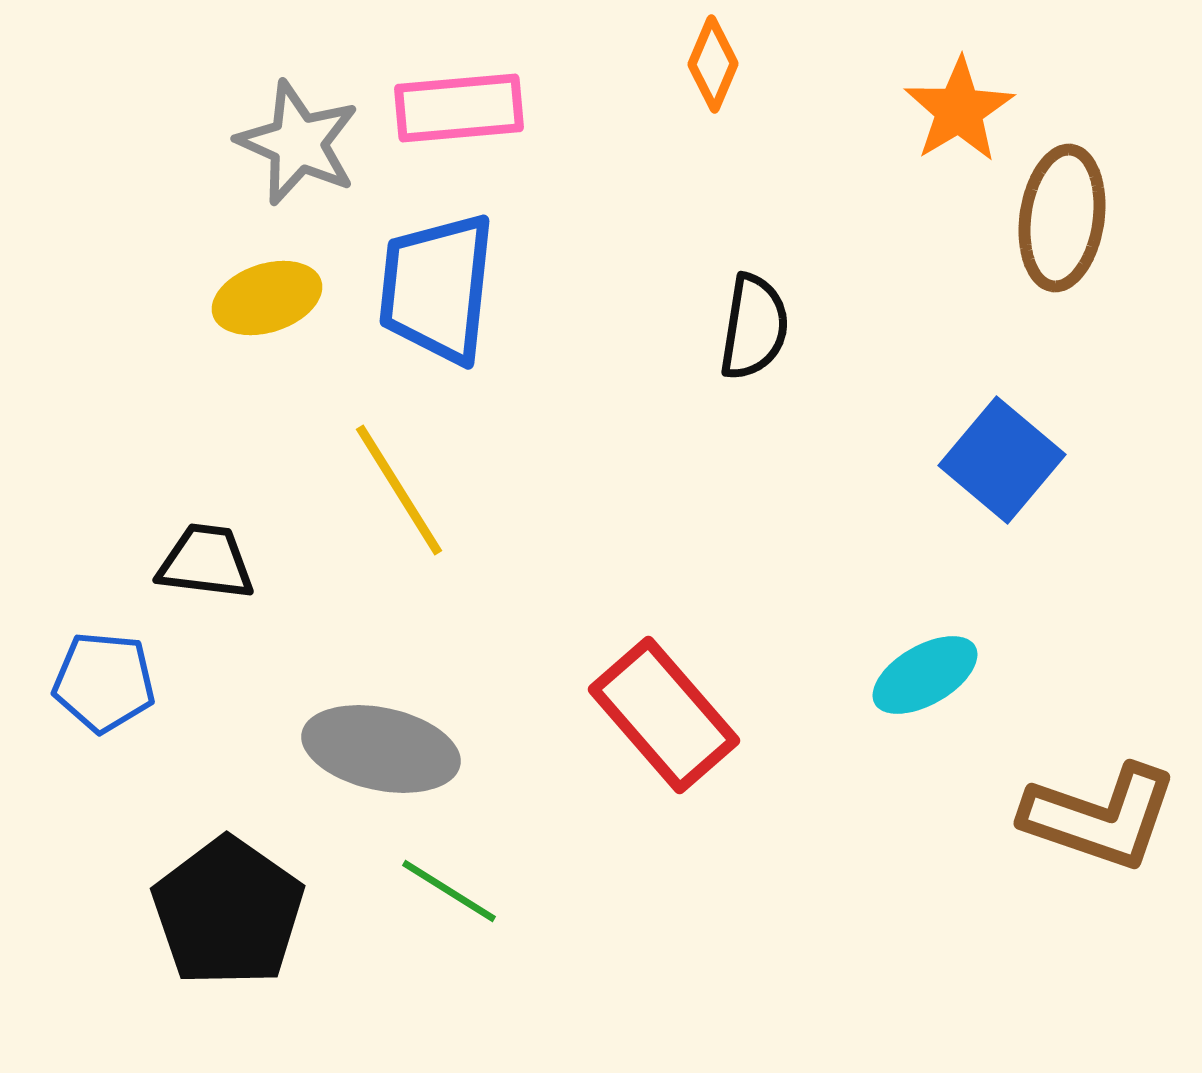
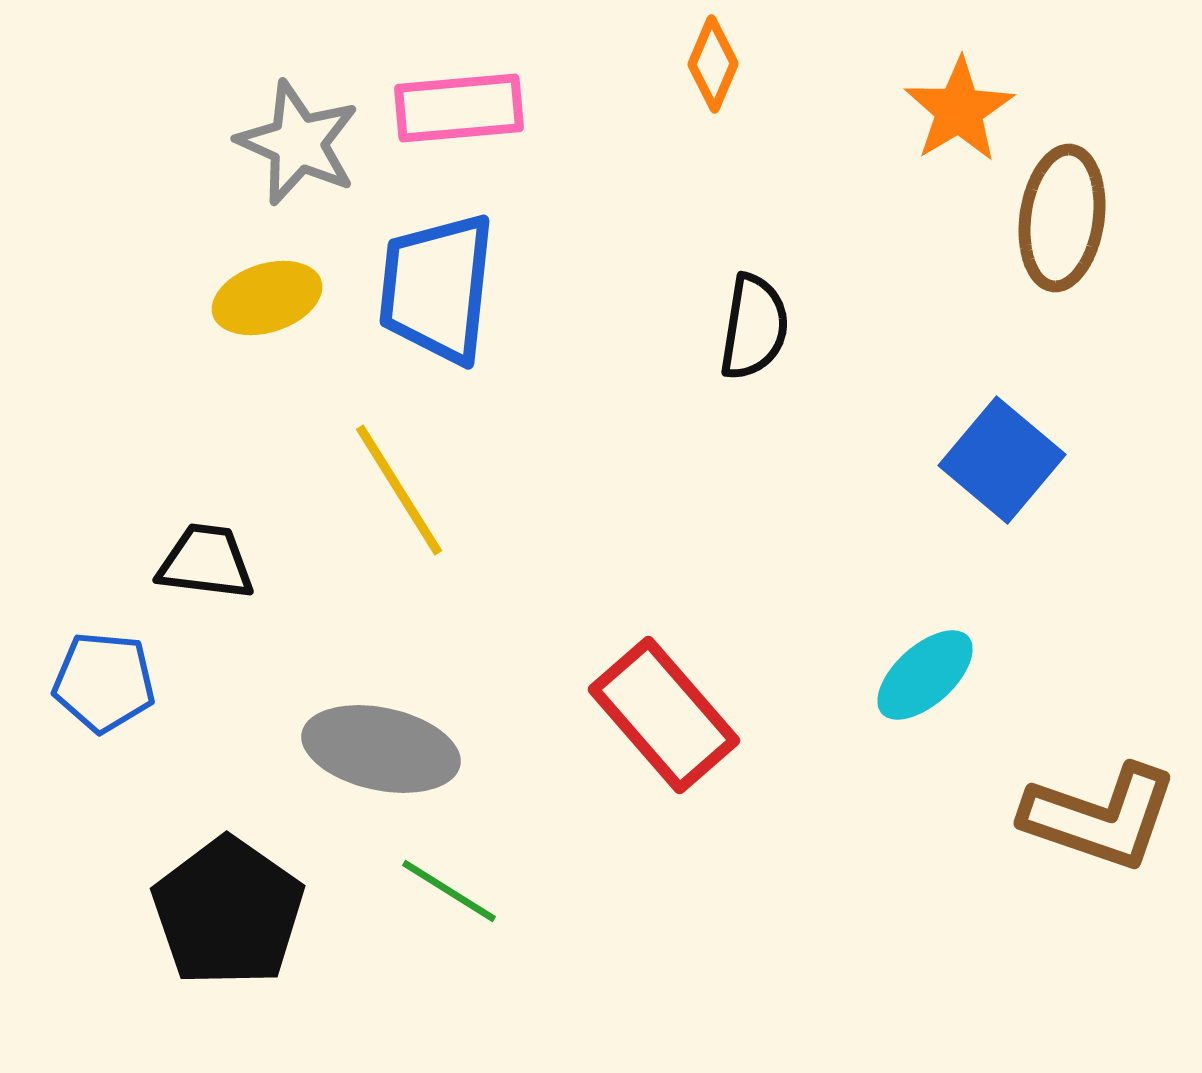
cyan ellipse: rotated 12 degrees counterclockwise
